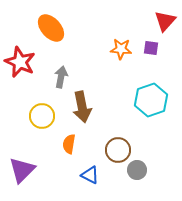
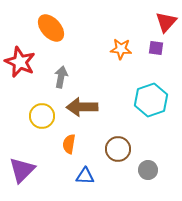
red triangle: moved 1 px right, 1 px down
purple square: moved 5 px right
brown arrow: rotated 100 degrees clockwise
brown circle: moved 1 px up
gray circle: moved 11 px right
blue triangle: moved 5 px left, 1 px down; rotated 24 degrees counterclockwise
